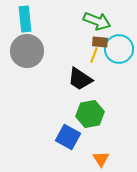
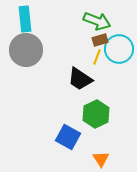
brown rectangle: moved 2 px up; rotated 21 degrees counterclockwise
gray circle: moved 1 px left, 1 px up
yellow line: moved 3 px right, 2 px down
green hexagon: moved 6 px right; rotated 16 degrees counterclockwise
